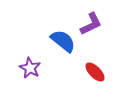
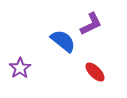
purple star: moved 10 px left; rotated 10 degrees clockwise
